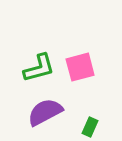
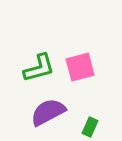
purple semicircle: moved 3 px right
